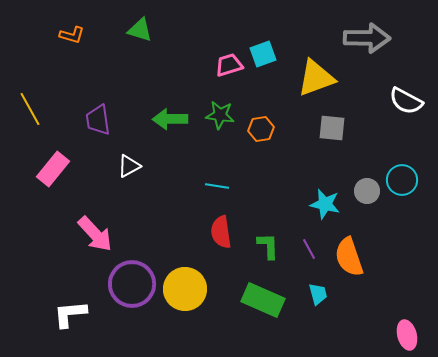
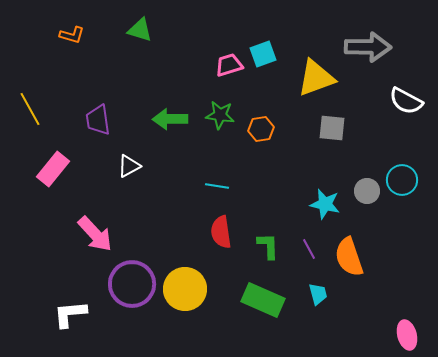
gray arrow: moved 1 px right, 9 px down
